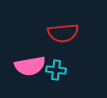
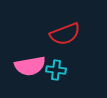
red semicircle: moved 2 px right, 1 px down; rotated 16 degrees counterclockwise
